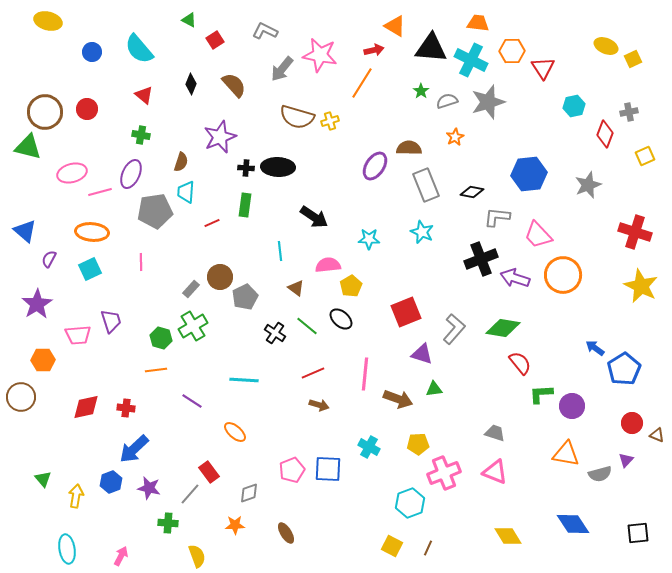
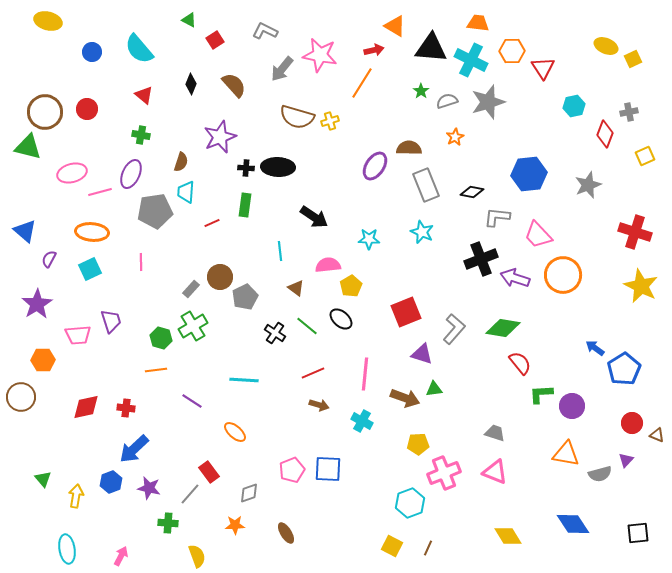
brown arrow at (398, 399): moved 7 px right, 1 px up
cyan cross at (369, 447): moved 7 px left, 26 px up
